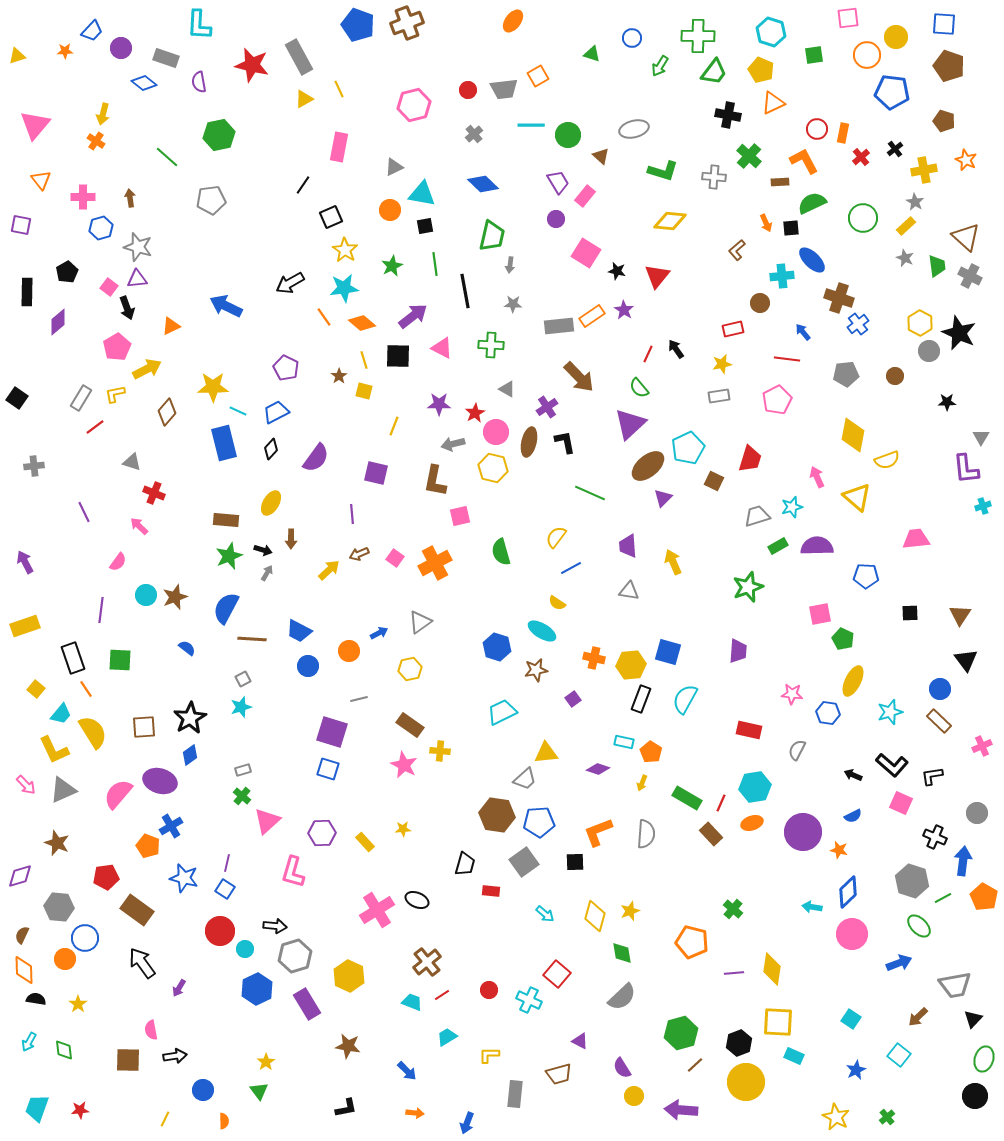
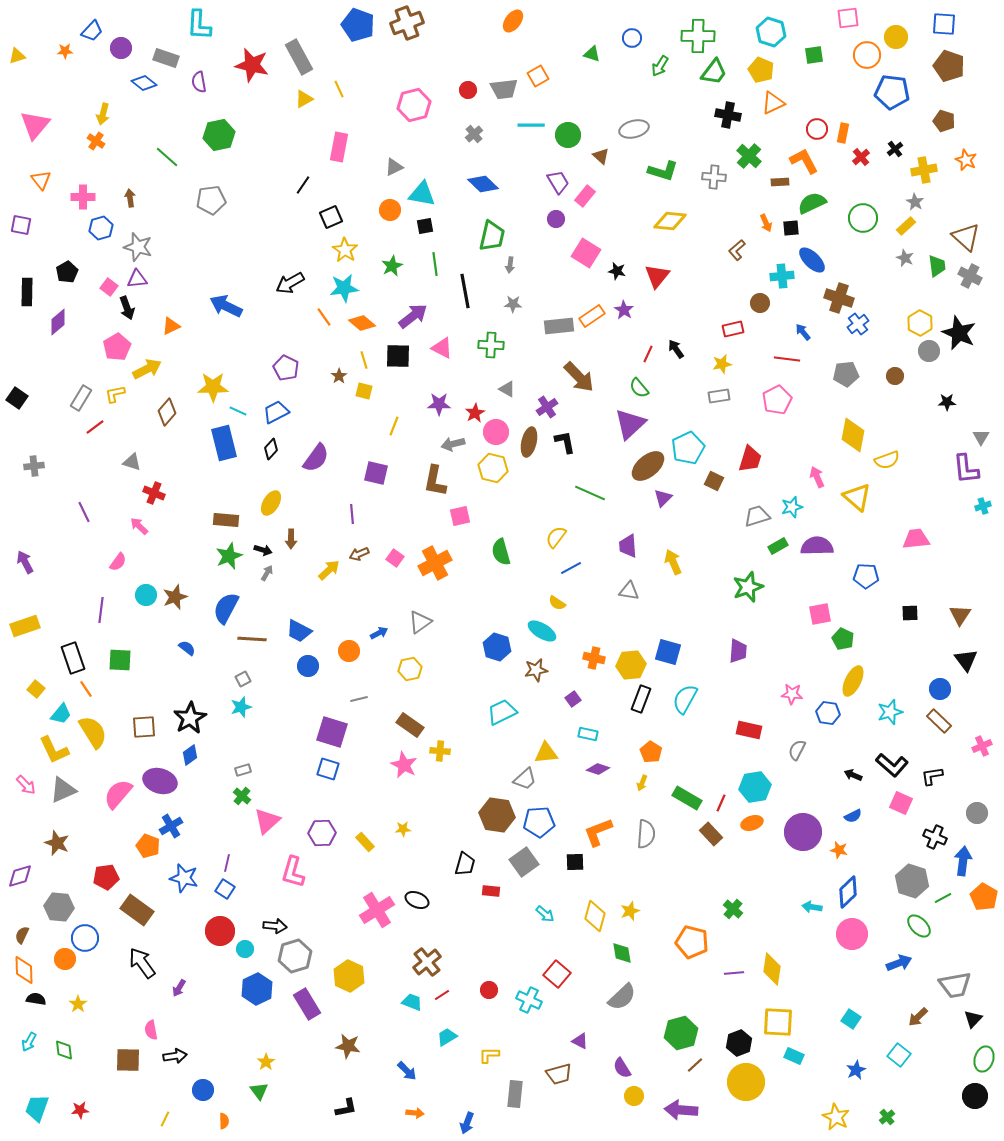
cyan rectangle at (624, 742): moved 36 px left, 8 px up
